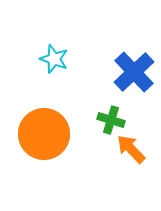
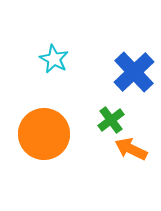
cyan star: rotated 8 degrees clockwise
green cross: rotated 36 degrees clockwise
orange arrow: rotated 20 degrees counterclockwise
